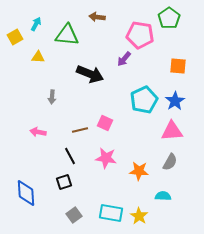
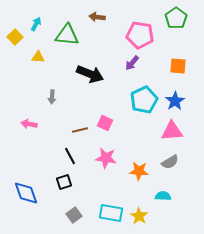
green pentagon: moved 7 px right
yellow square: rotated 14 degrees counterclockwise
purple arrow: moved 8 px right, 4 px down
pink arrow: moved 9 px left, 8 px up
gray semicircle: rotated 30 degrees clockwise
blue diamond: rotated 16 degrees counterclockwise
